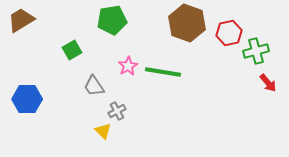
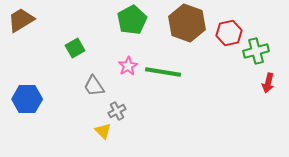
green pentagon: moved 20 px right; rotated 20 degrees counterclockwise
green square: moved 3 px right, 2 px up
red arrow: rotated 54 degrees clockwise
